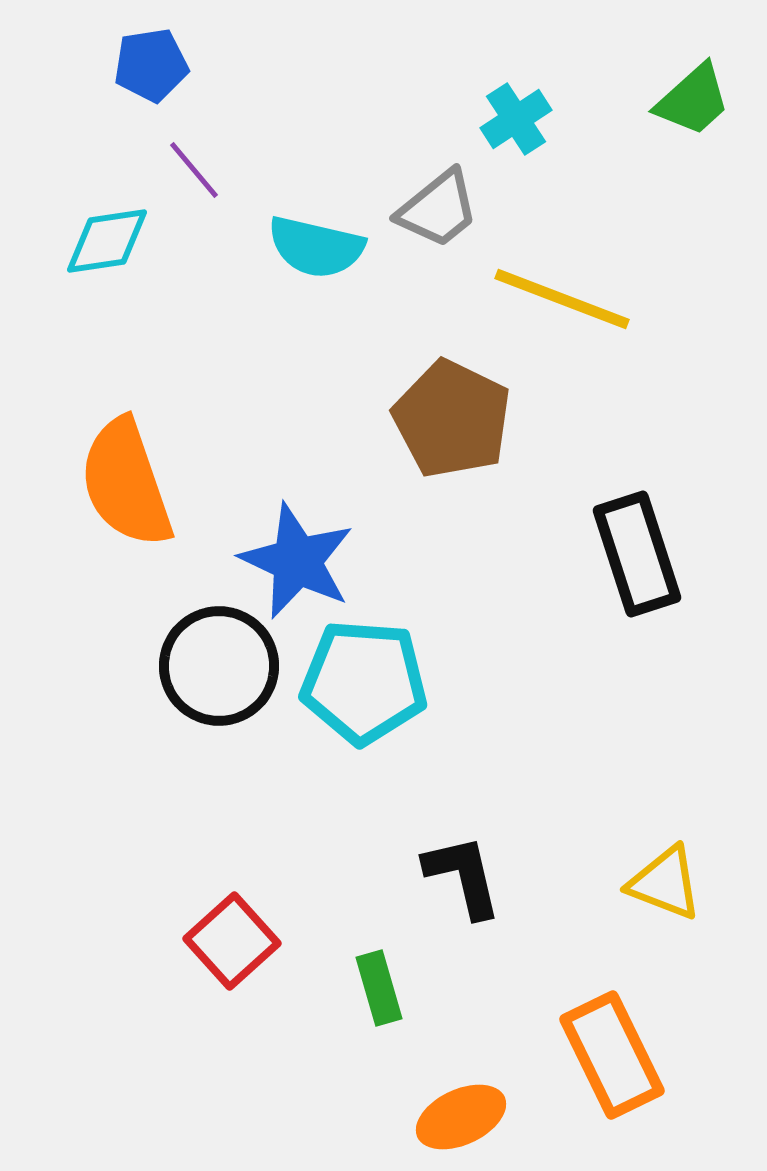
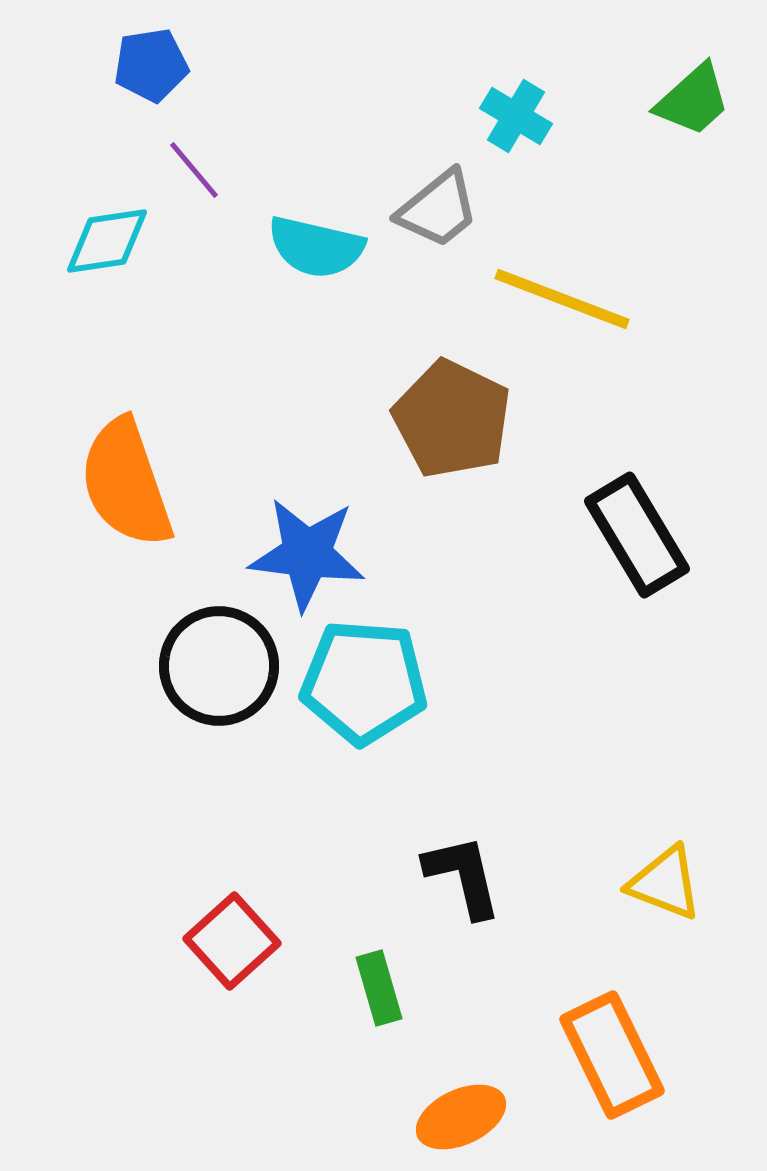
cyan cross: moved 3 px up; rotated 26 degrees counterclockwise
black rectangle: moved 19 px up; rotated 13 degrees counterclockwise
blue star: moved 10 px right, 7 px up; rotated 18 degrees counterclockwise
